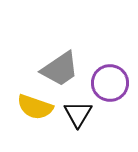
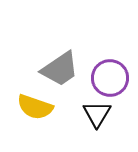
purple circle: moved 5 px up
black triangle: moved 19 px right
